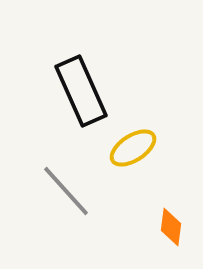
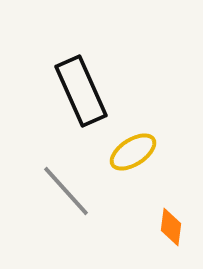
yellow ellipse: moved 4 px down
